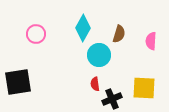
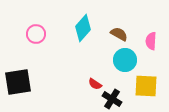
cyan diamond: rotated 12 degrees clockwise
brown semicircle: rotated 78 degrees counterclockwise
cyan circle: moved 26 px right, 5 px down
red semicircle: rotated 48 degrees counterclockwise
yellow square: moved 2 px right, 2 px up
black cross: rotated 36 degrees counterclockwise
